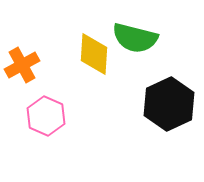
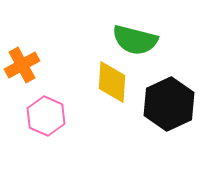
green semicircle: moved 2 px down
yellow diamond: moved 18 px right, 28 px down
